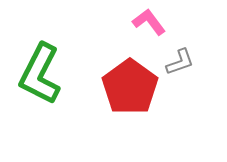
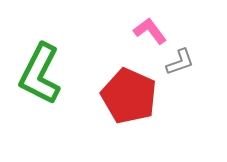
pink L-shape: moved 1 px right, 9 px down
red pentagon: moved 1 px left, 9 px down; rotated 12 degrees counterclockwise
